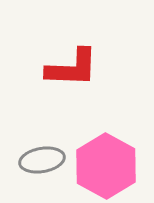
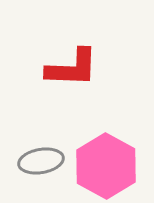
gray ellipse: moved 1 px left, 1 px down
